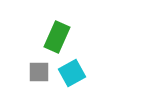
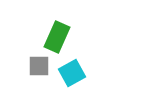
gray square: moved 6 px up
